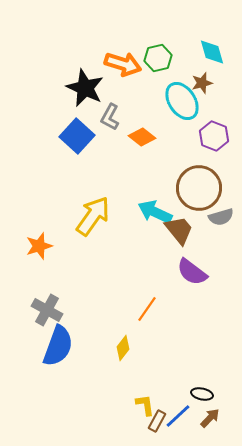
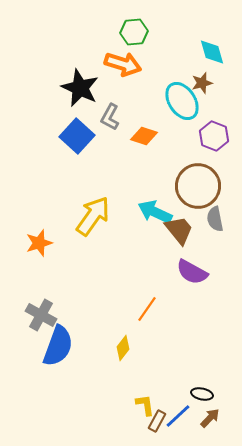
green hexagon: moved 24 px left, 26 px up; rotated 8 degrees clockwise
black star: moved 5 px left
orange diamond: moved 2 px right, 1 px up; rotated 20 degrees counterclockwise
brown circle: moved 1 px left, 2 px up
gray semicircle: moved 6 px left, 2 px down; rotated 95 degrees clockwise
orange star: moved 3 px up
purple semicircle: rotated 8 degrees counterclockwise
gray cross: moved 6 px left, 5 px down
